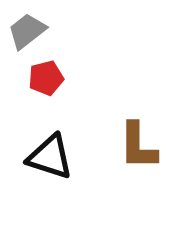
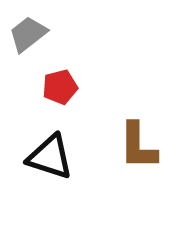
gray trapezoid: moved 1 px right, 3 px down
red pentagon: moved 14 px right, 9 px down
